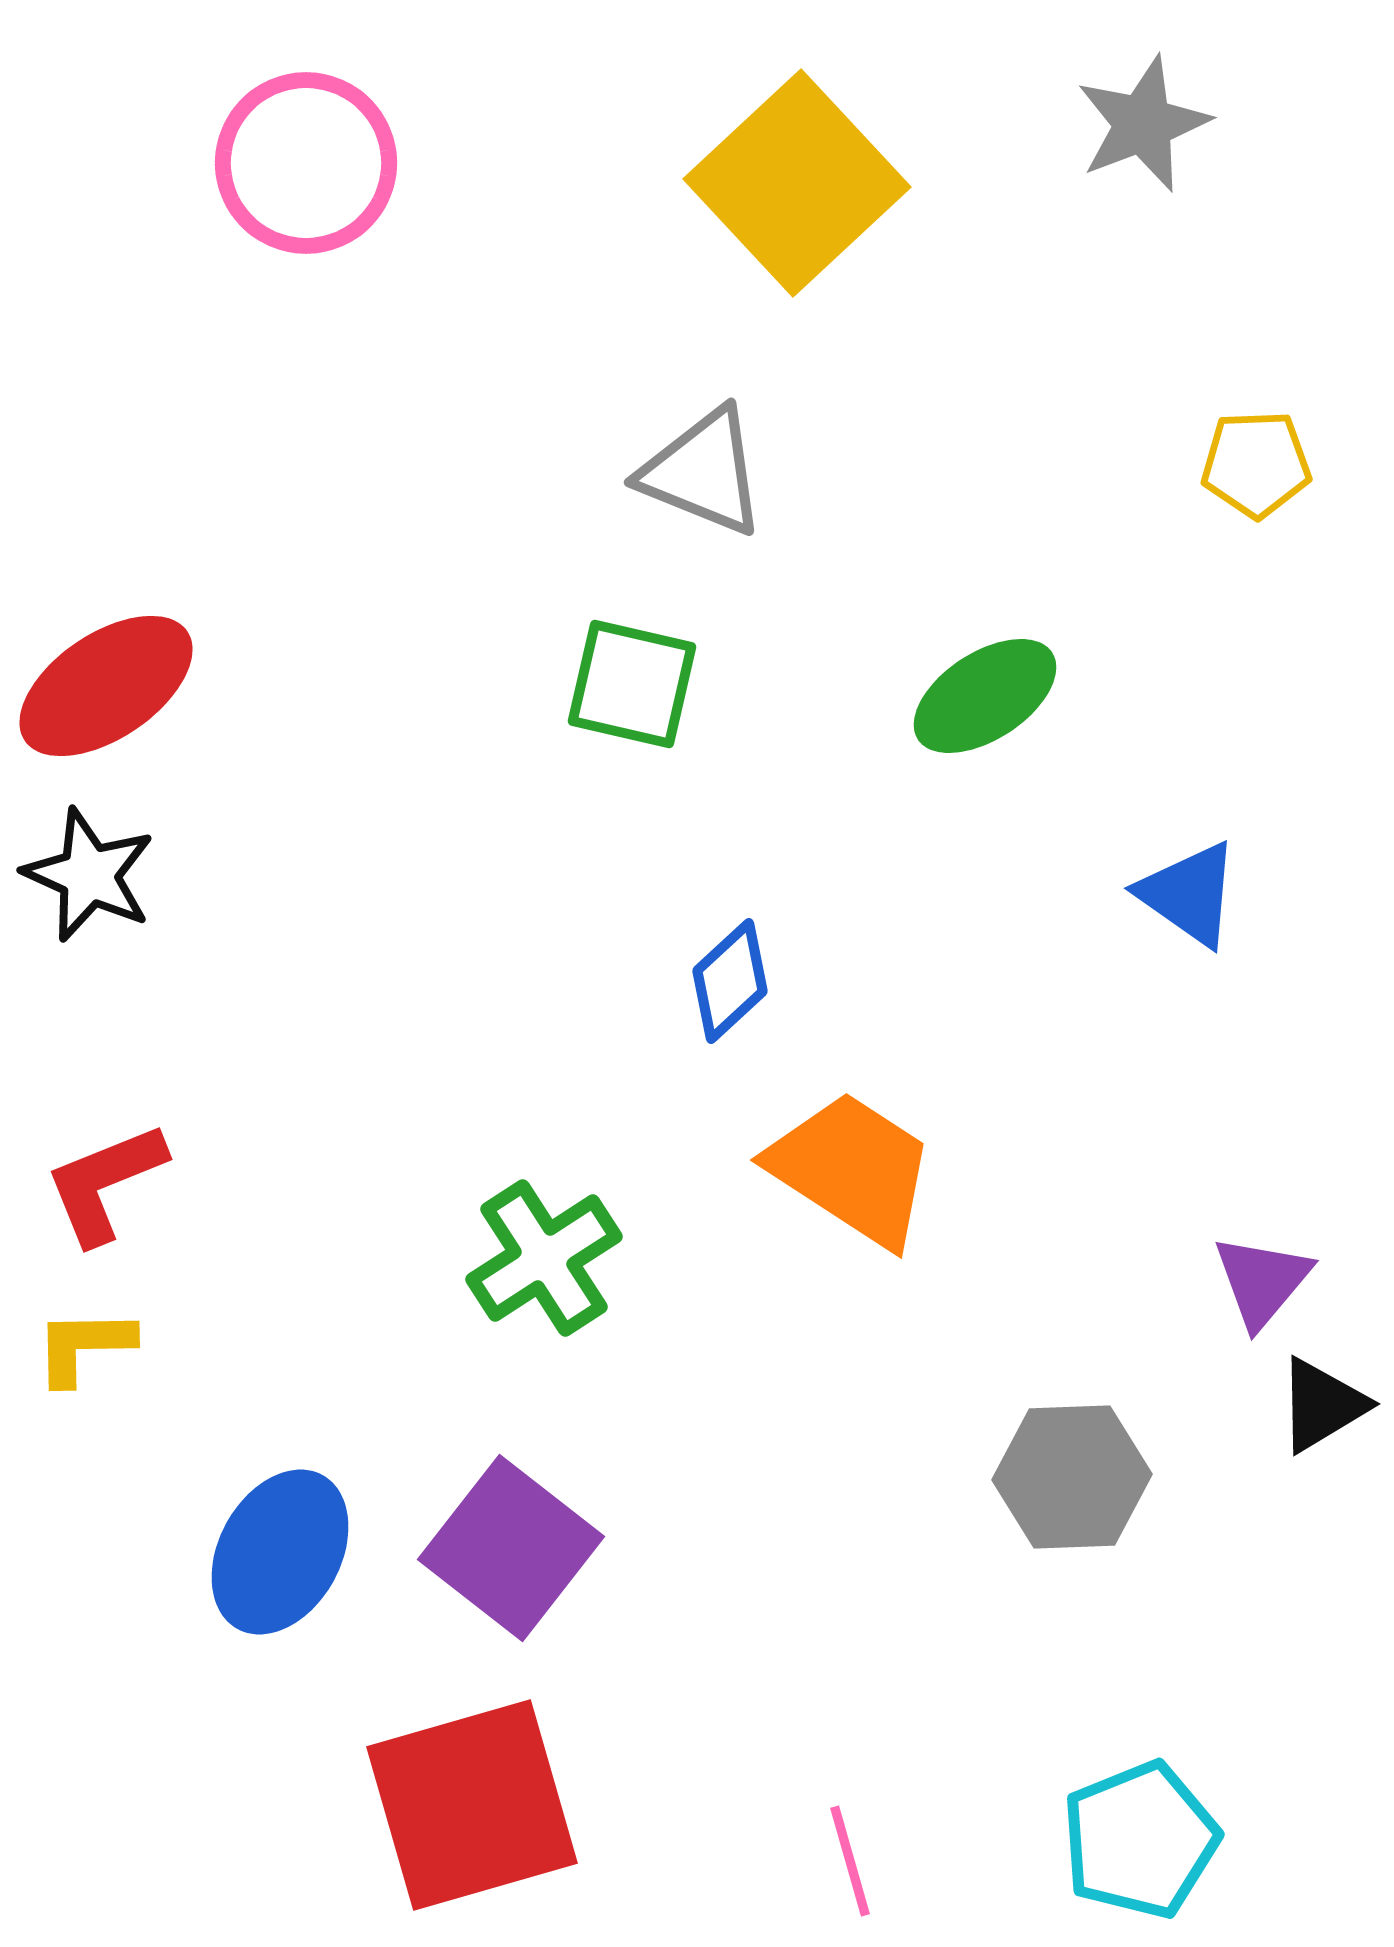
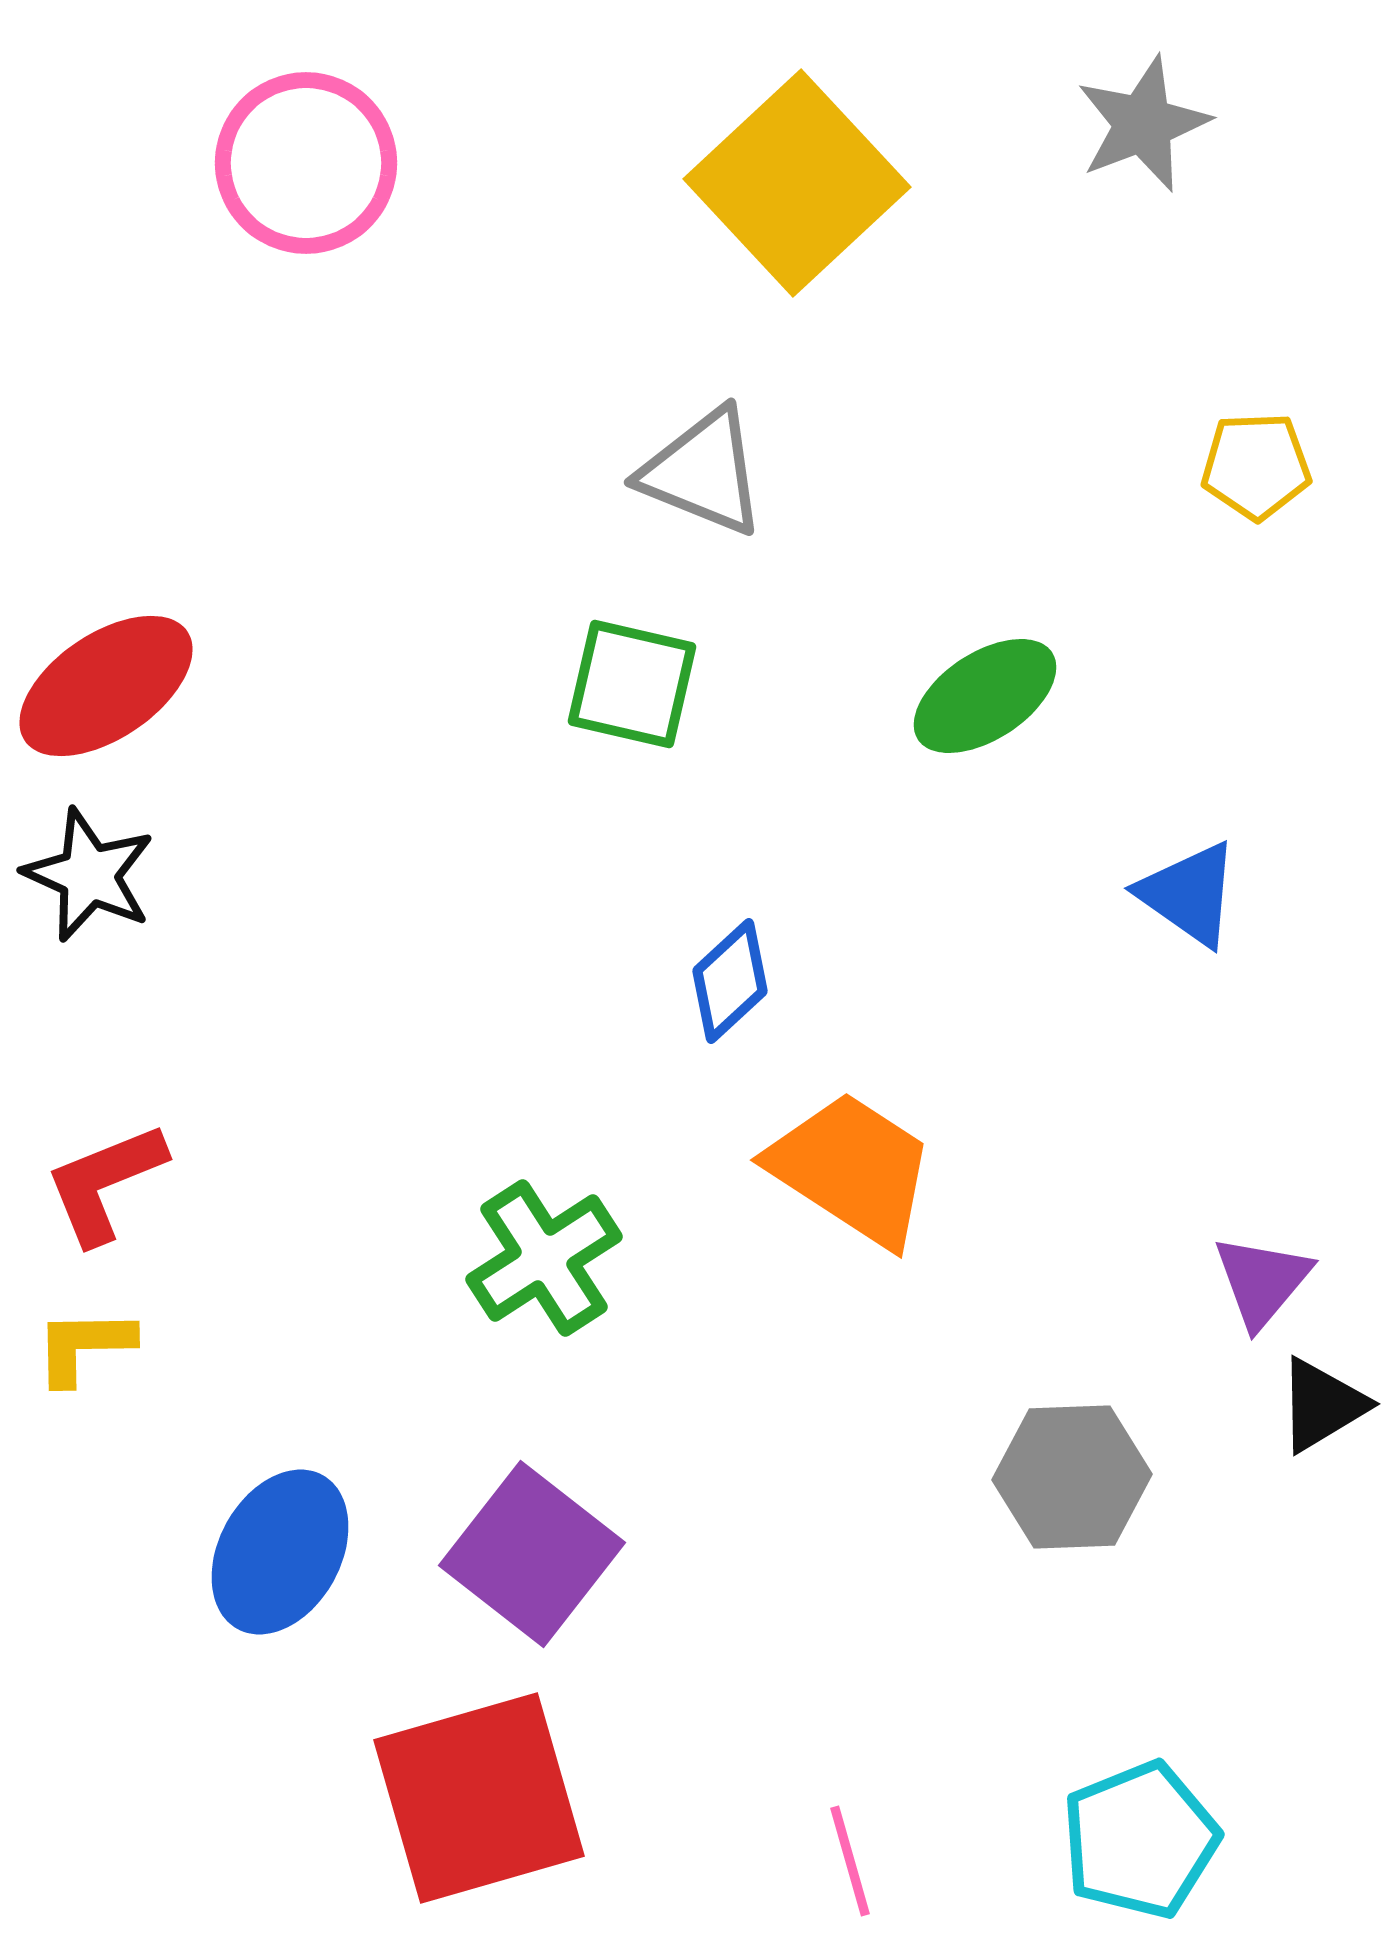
yellow pentagon: moved 2 px down
purple square: moved 21 px right, 6 px down
red square: moved 7 px right, 7 px up
